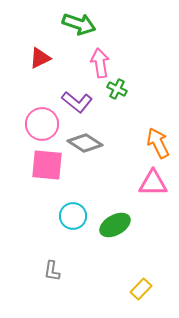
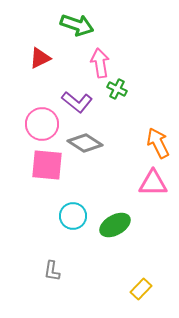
green arrow: moved 2 px left, 1 px down
